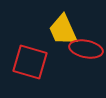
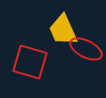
red ellipse: rotated 16 degrees clockwise
